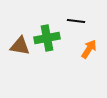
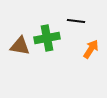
orange arrow: moved 2 px right
